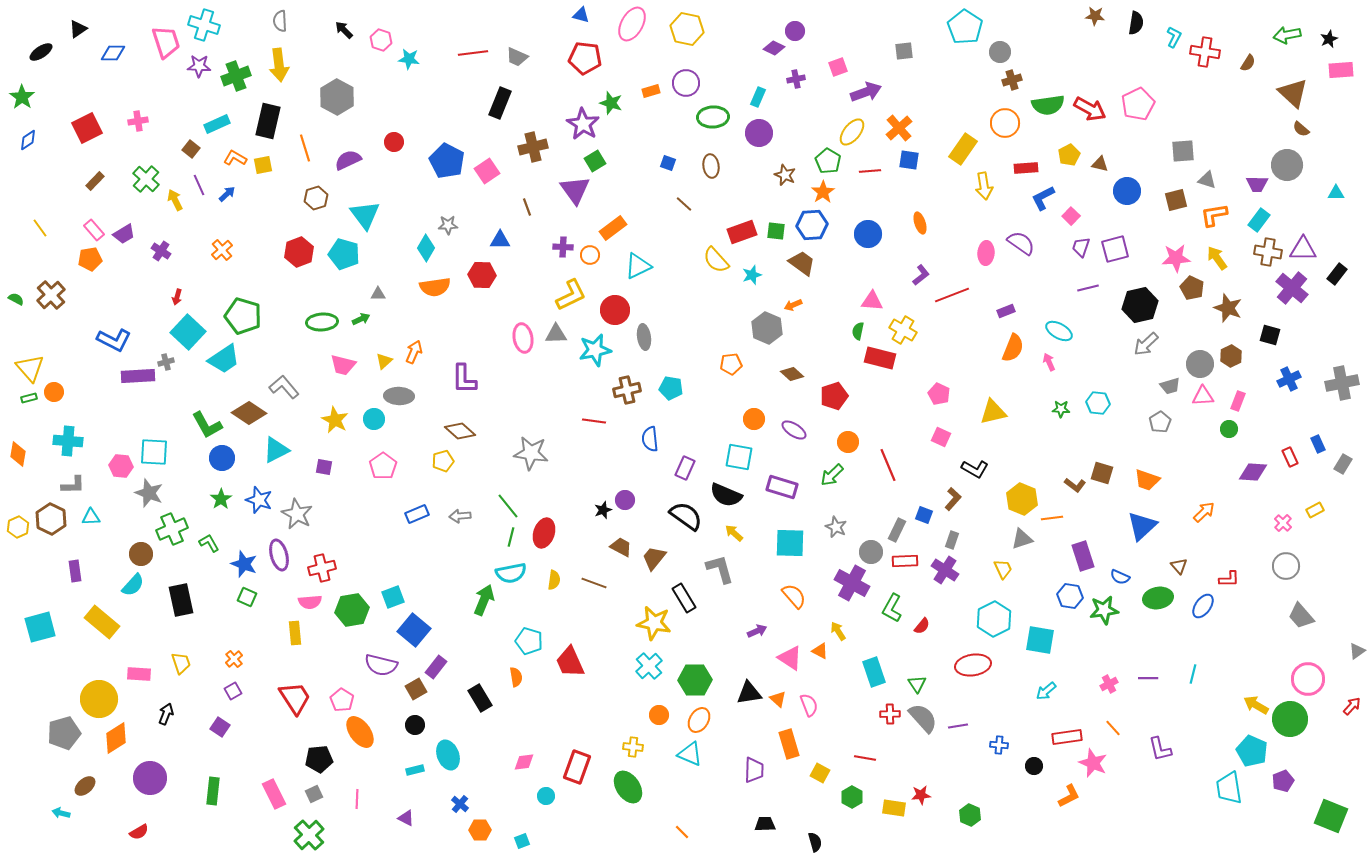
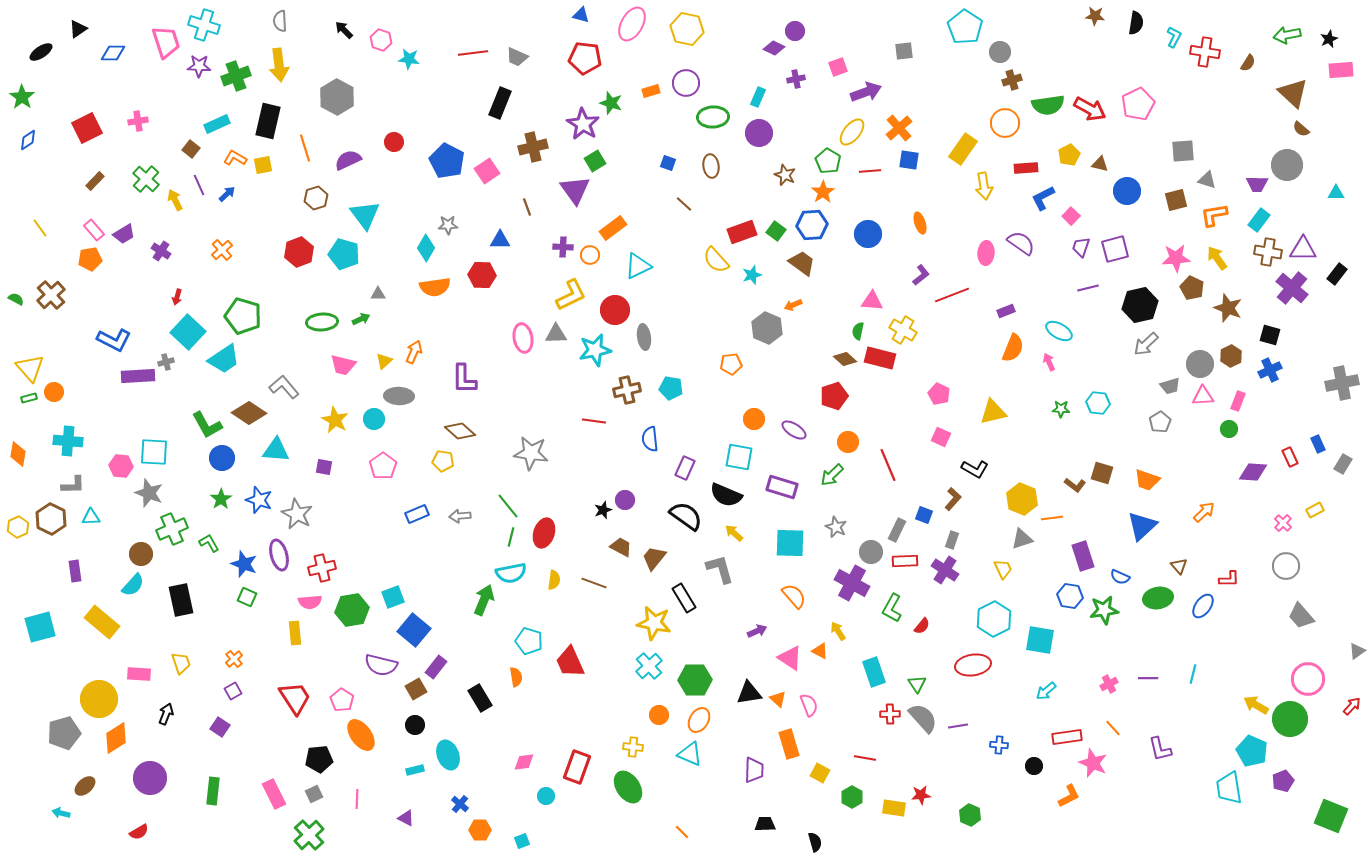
green square at (776, 231): rotated 30 degrees clockwise
brown diamond at (792, 374): moved 53 px right, 15 px up
blue cross at (1289, 379): moved 19 px left, 9 px up
cyan triangle at (276, 450): rotated 32 degrees clockwise
yellow pentagon at (443, 461): rotated 25 degrees clockwise
orange ellipse at (360, 732): moved 1 px right, 3 px down
